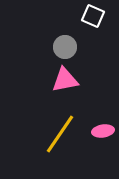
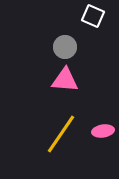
pink triangle: rotated 16 degrees clockwise
yellow line: moved 1 px right
